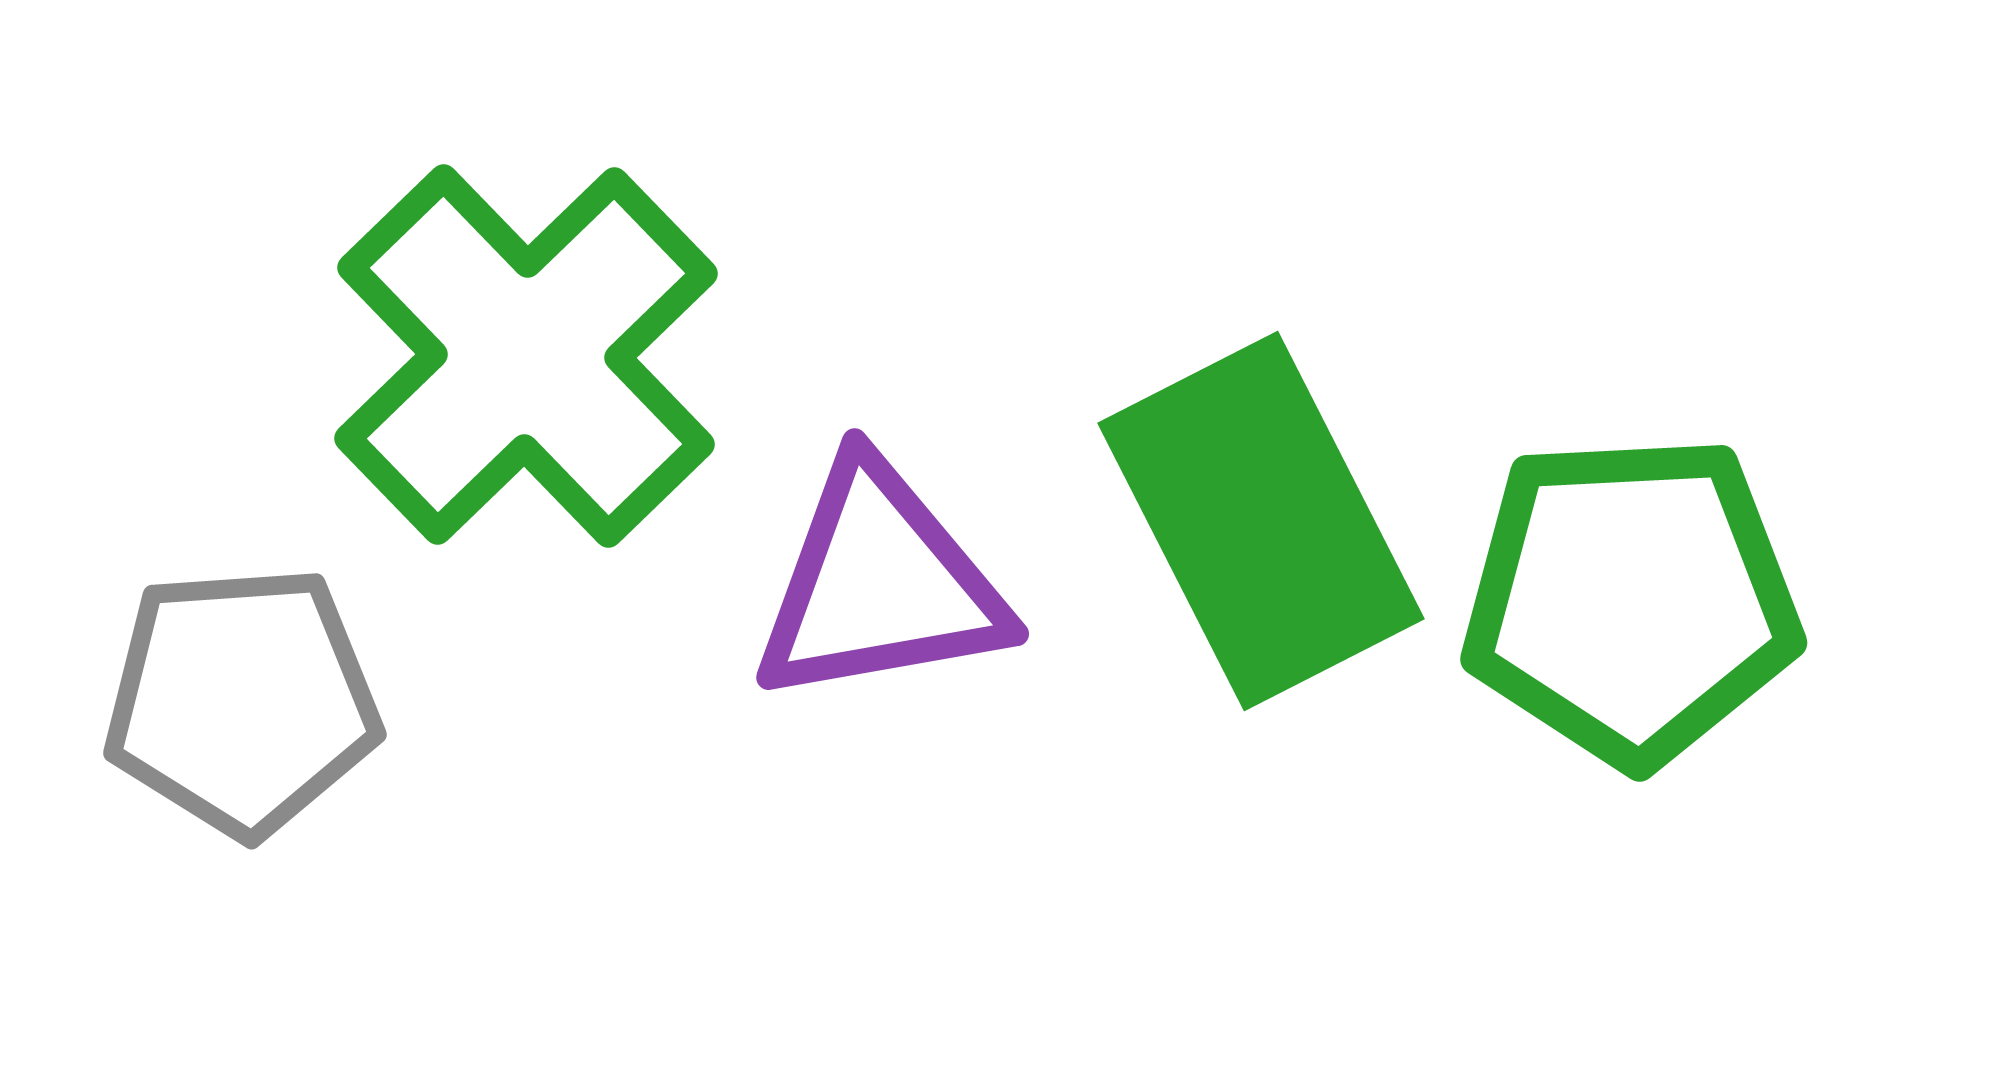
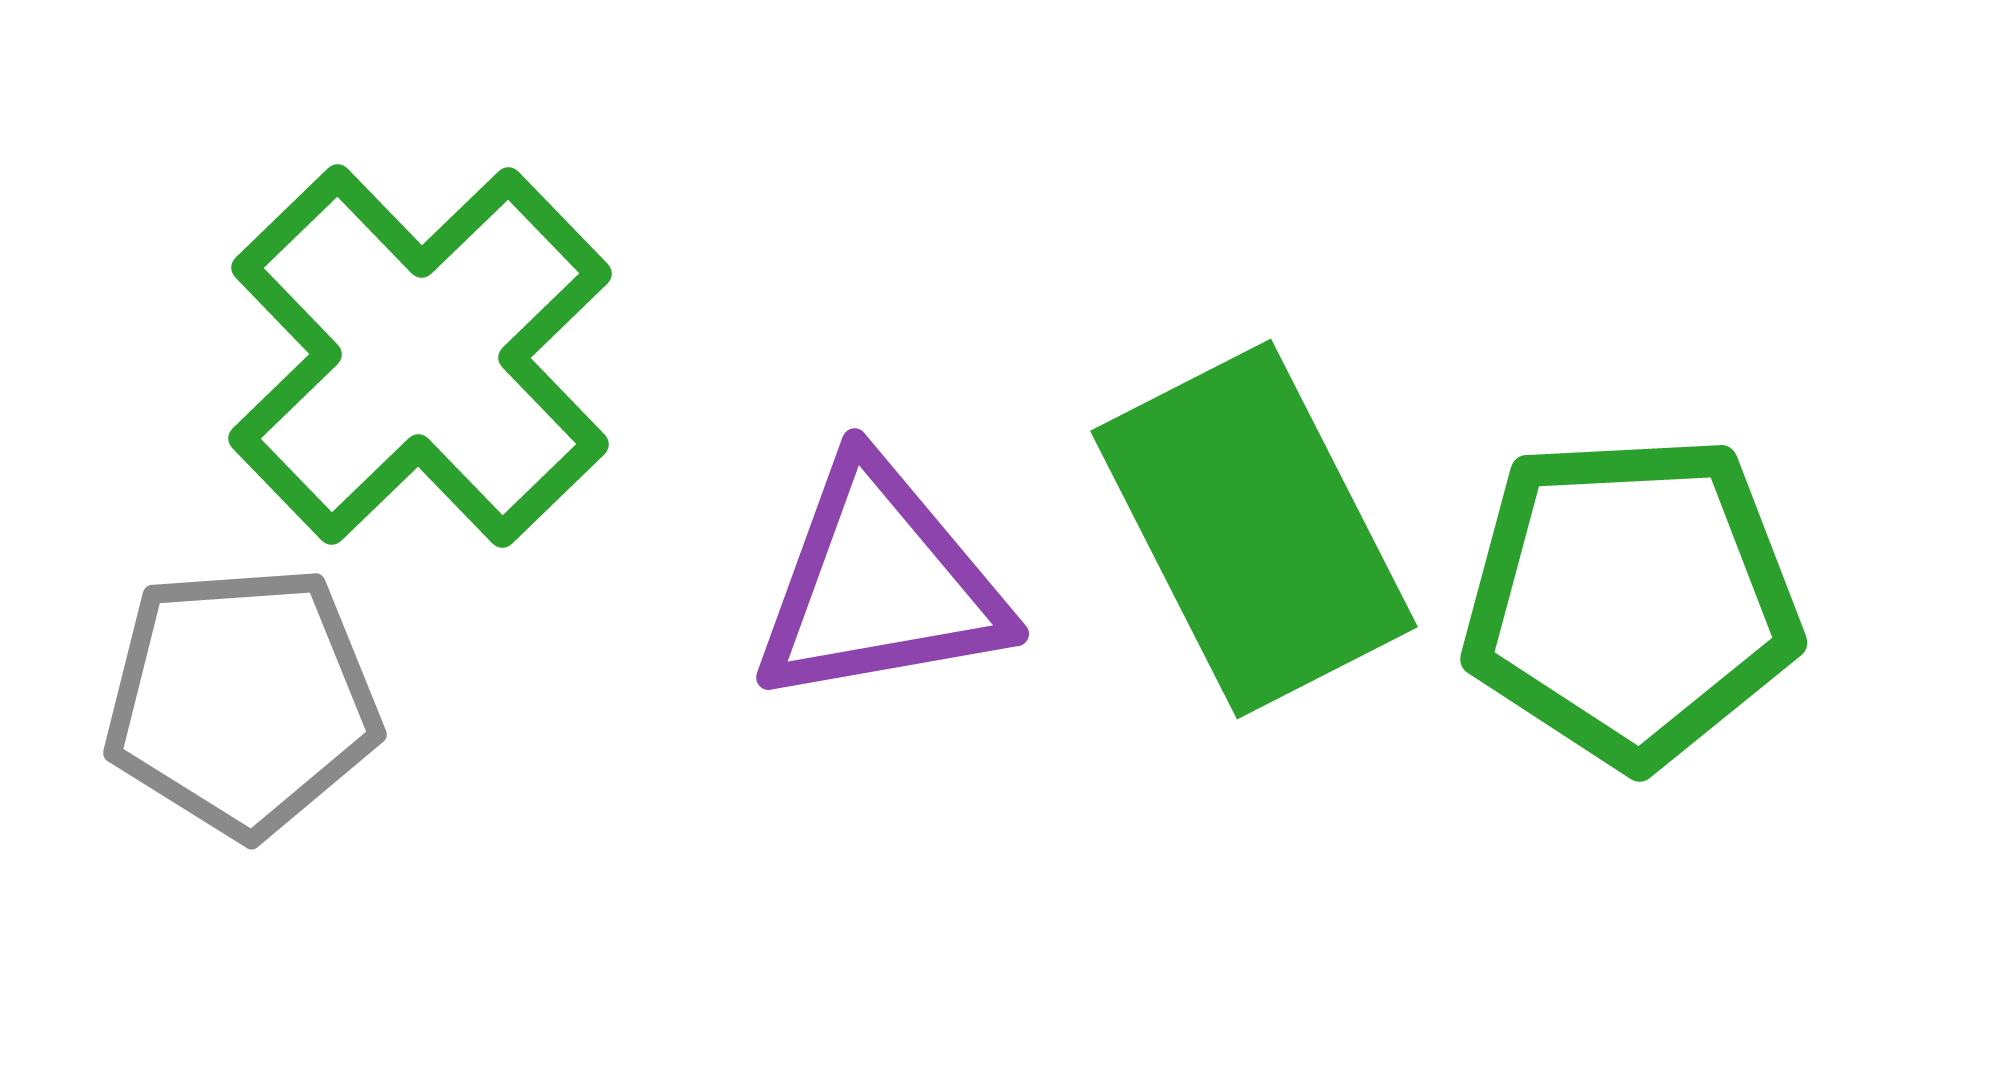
green cross: moved 106 px left
green rectangle: moved 7 px left, 8 px down
